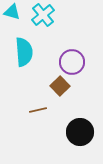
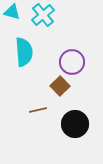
black circle: moved 5 px left, 8 px up
